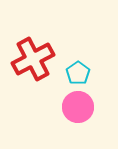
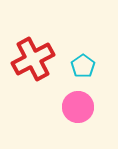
cyan pentagon: moved 5 px right, 7 px up
